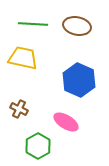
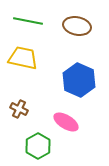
green line: moved 5 px left, 3 px up; rotated 8 degrees clockwise
